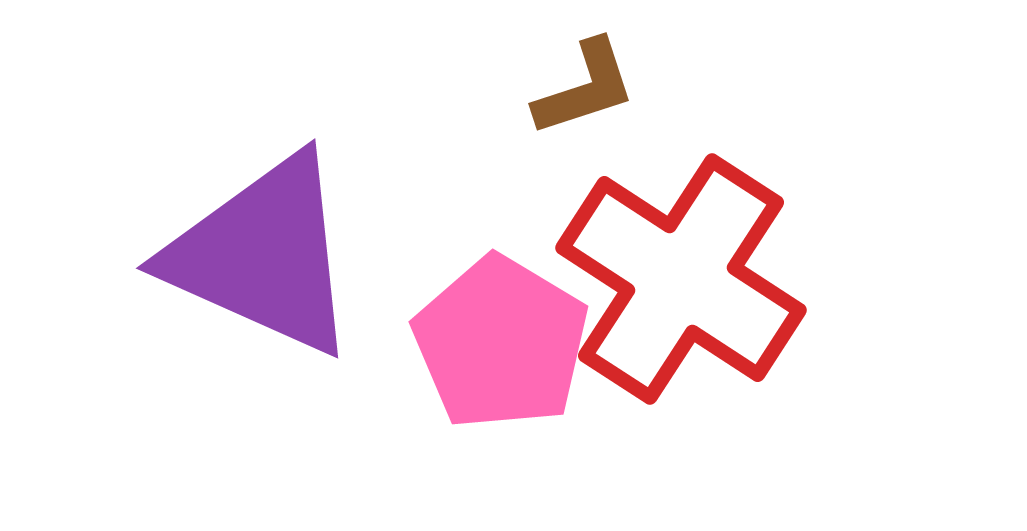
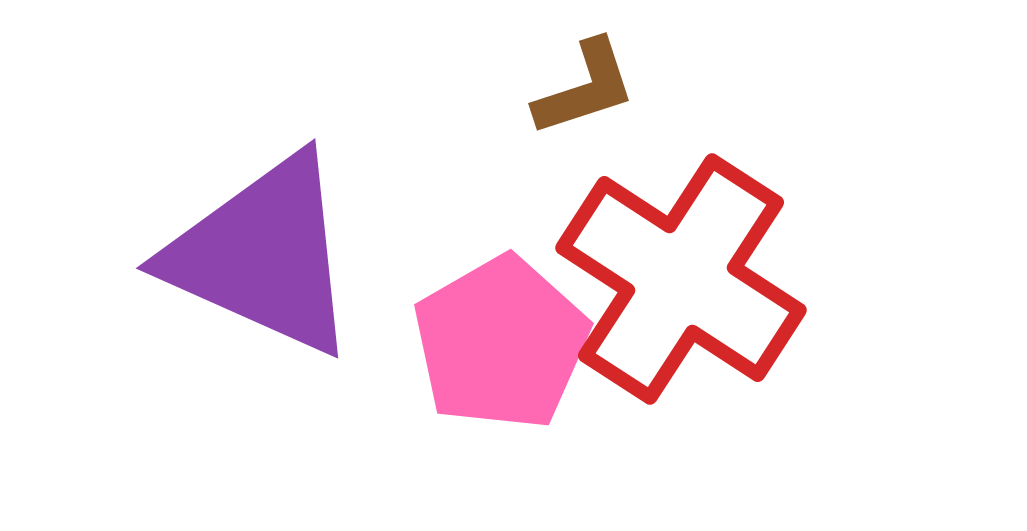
pink pentagon: rotated 11 degrees clockwise
